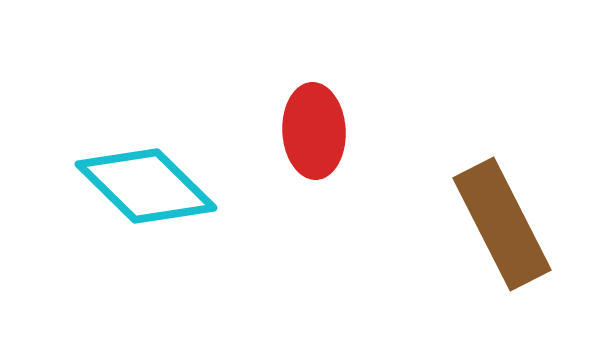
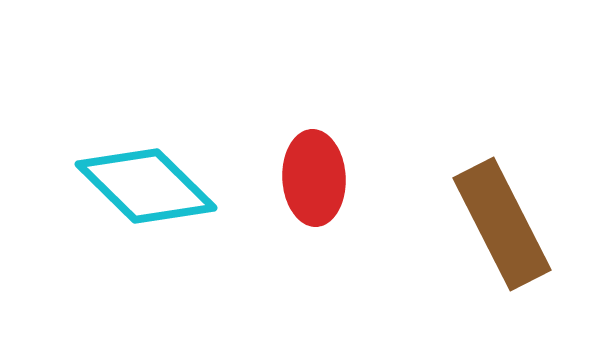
red ellipse: moved 47 px down
